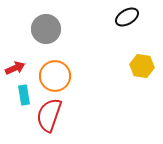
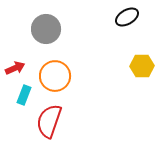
yellow hexagon: rotated 10 degrees counterclockwise
cyan rectangle: rotated 30 degrees clockwise
red semicircle: moved 6 px down
